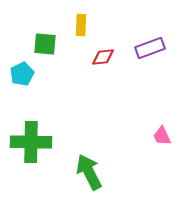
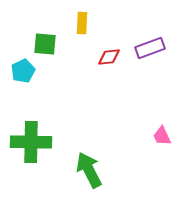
yellow rectangle: moved 1 px right, 2 px up
red diamond: moved 6 px right
cyan pentagon: moved 1 px right, 3 px up
green arrow: moved 2 px up
